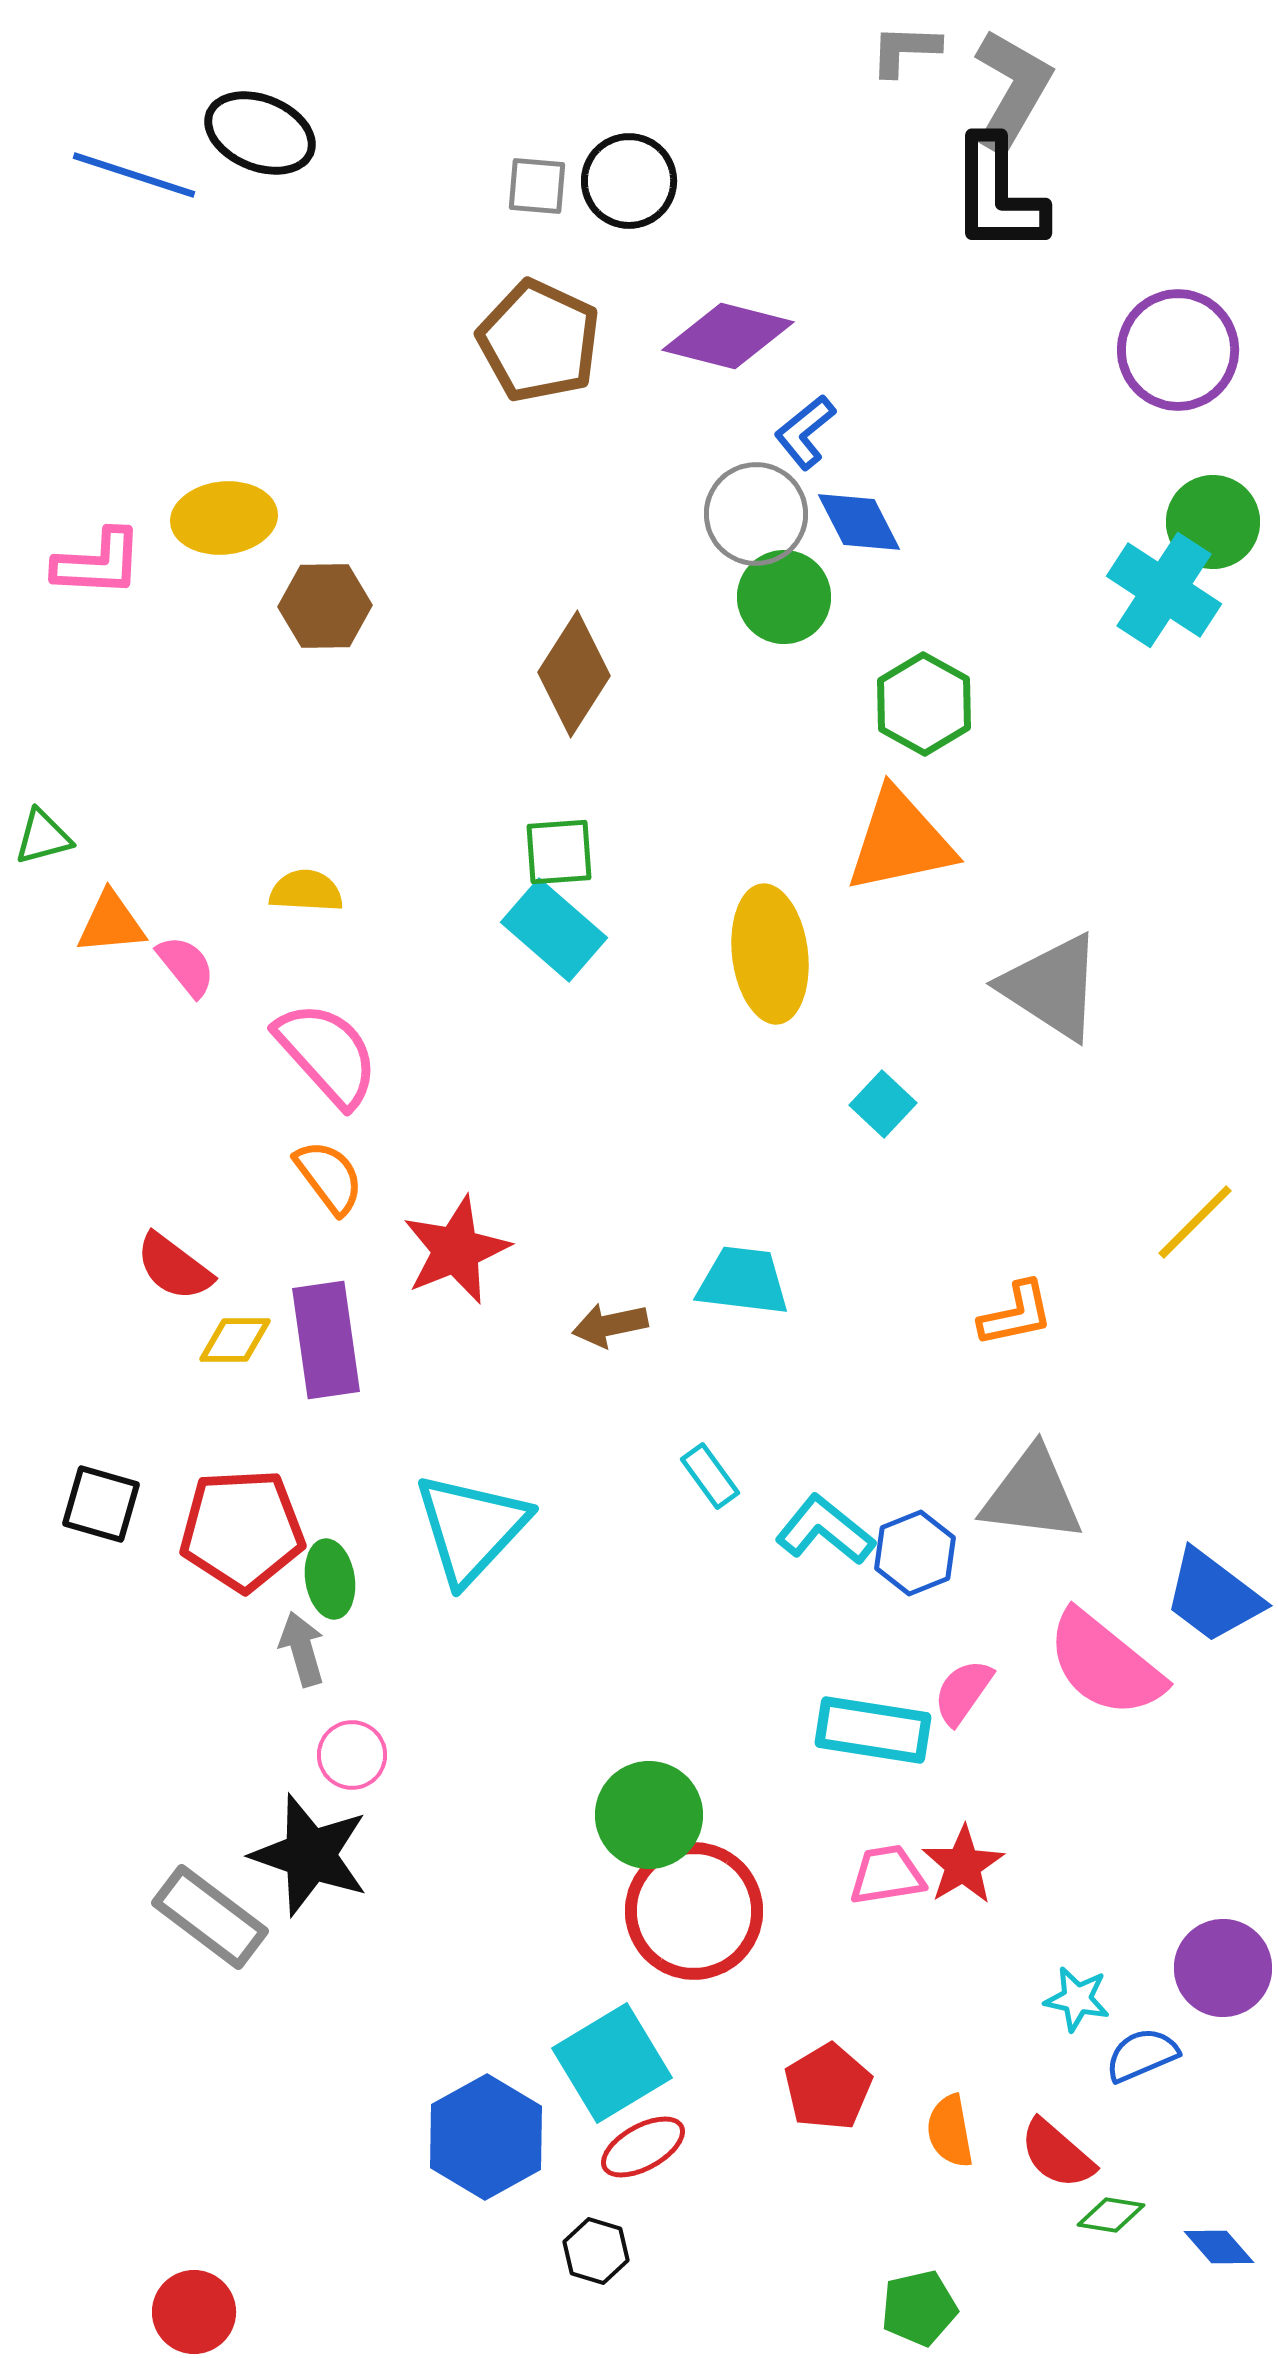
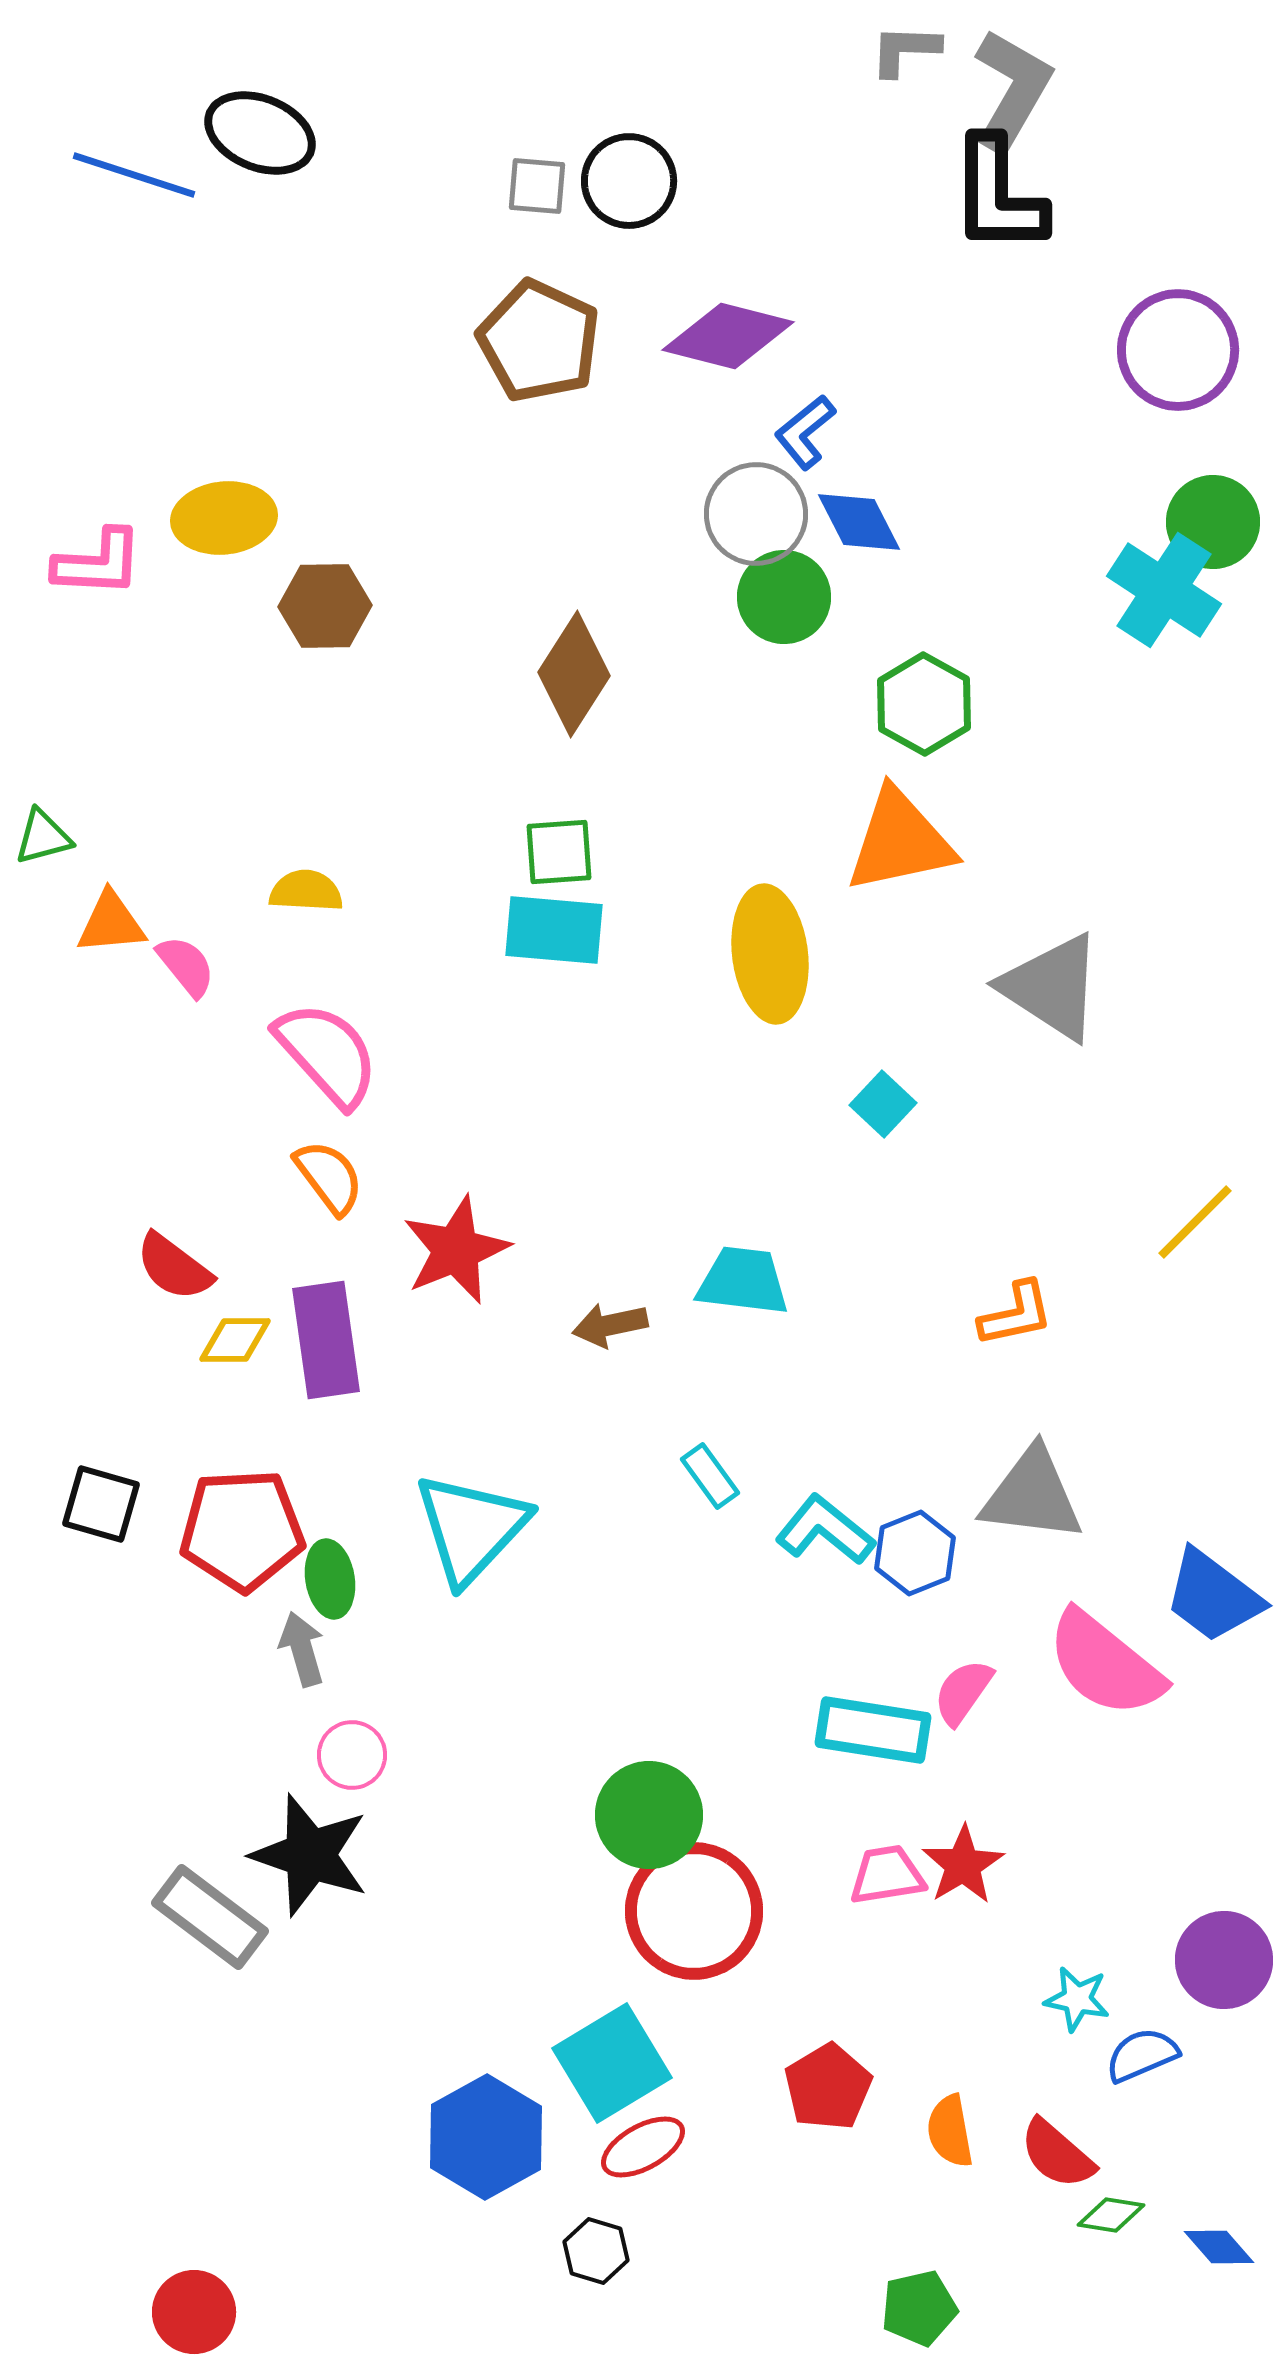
cyan rectangle at (554, 930): rotated 36 degrees counterclockwise
purple circle at (1223, 1968): moved 1 px right, 8 px up
